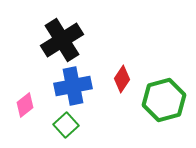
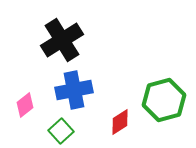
red diamond: moved 2 px left, 43 px down; rotated 24 degrees clockwise
blue cross: moved 1 px right, 4 px down
green square: moved 5 px left, 6 px down
